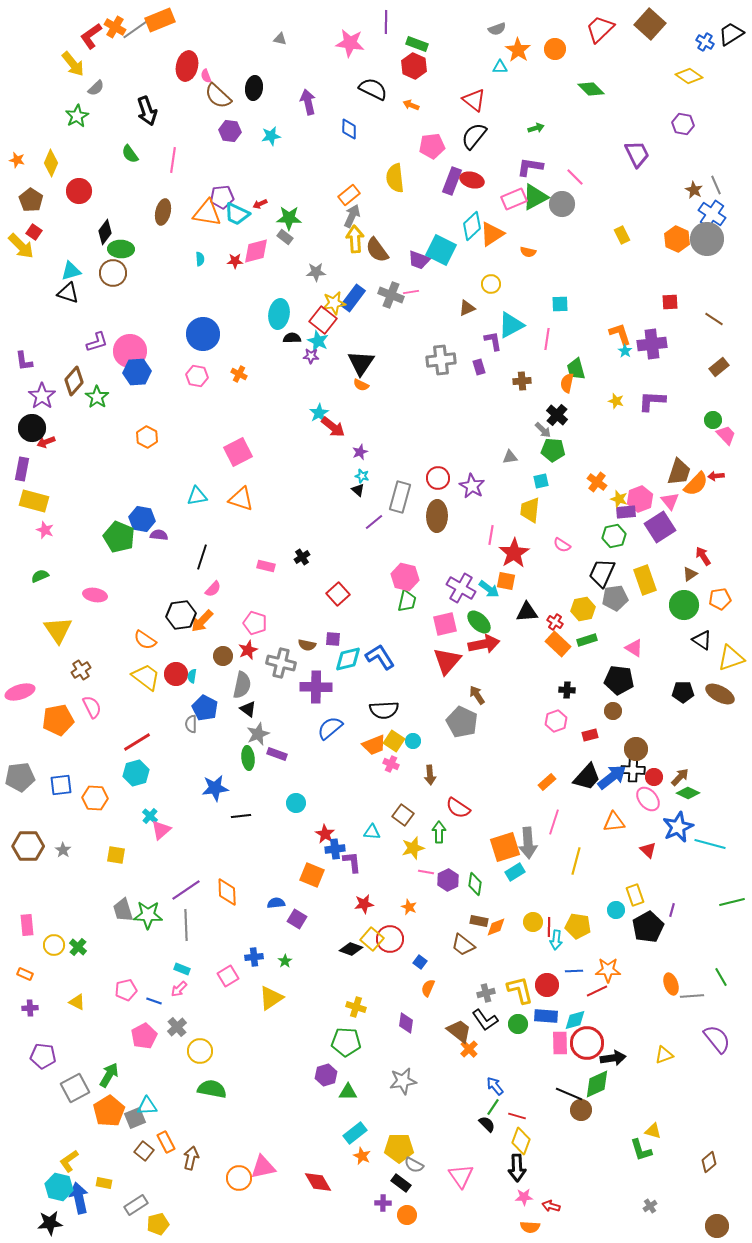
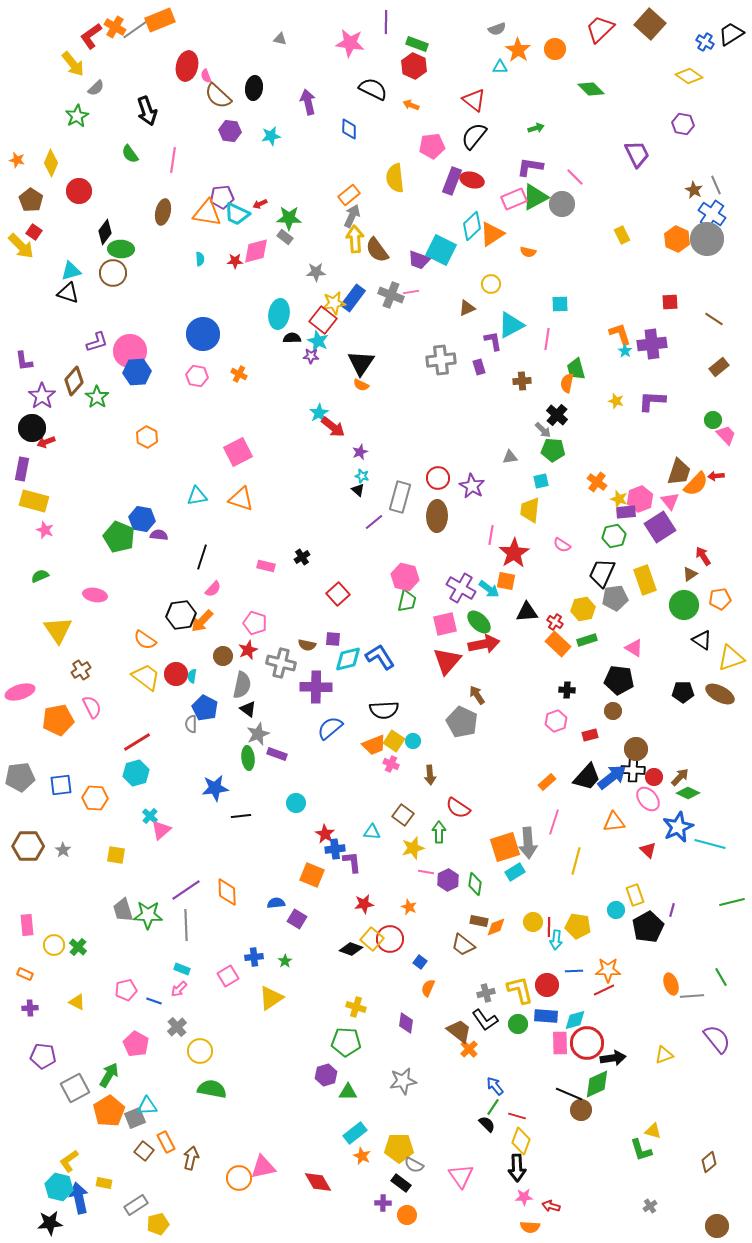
red line at (597, 991): moved 7 px right, 1 px up
pink pentagon at (144, 1036): moved 8 px left, 8 px down; rotated 15 degrees counterclockwise
